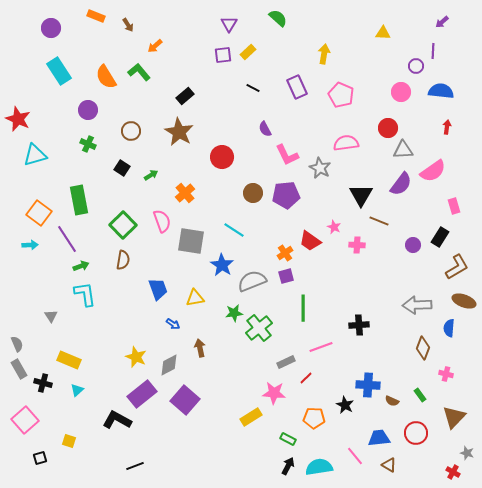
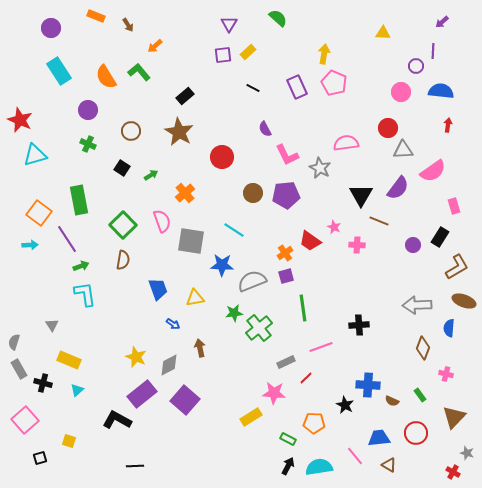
pink pentagon at (341, 95): moved 7 px left, 12 px up
red star at (18, 119): moved 2 px right, 1 px down
red arrow at (447, 127): moved 1 px right, 2 px up
purple semicircle at (401, 184): moved 3 px left, 4 px down
blue star at (222, 265): rotated 30 degrees counterclockwise
green line at (303, 308): rotated 8 degrees counterclockwise
gray triangle at (51, 316): moved 1 px right, 9 px down
gray semicircle at (17, 344): moved 3 px left, 2 px up; rotated 140 degrees counterclockwise
orange pentagon at (314, 418): moved 5 px down
black line at (135, 466): rotated 18 degrees clockwise
